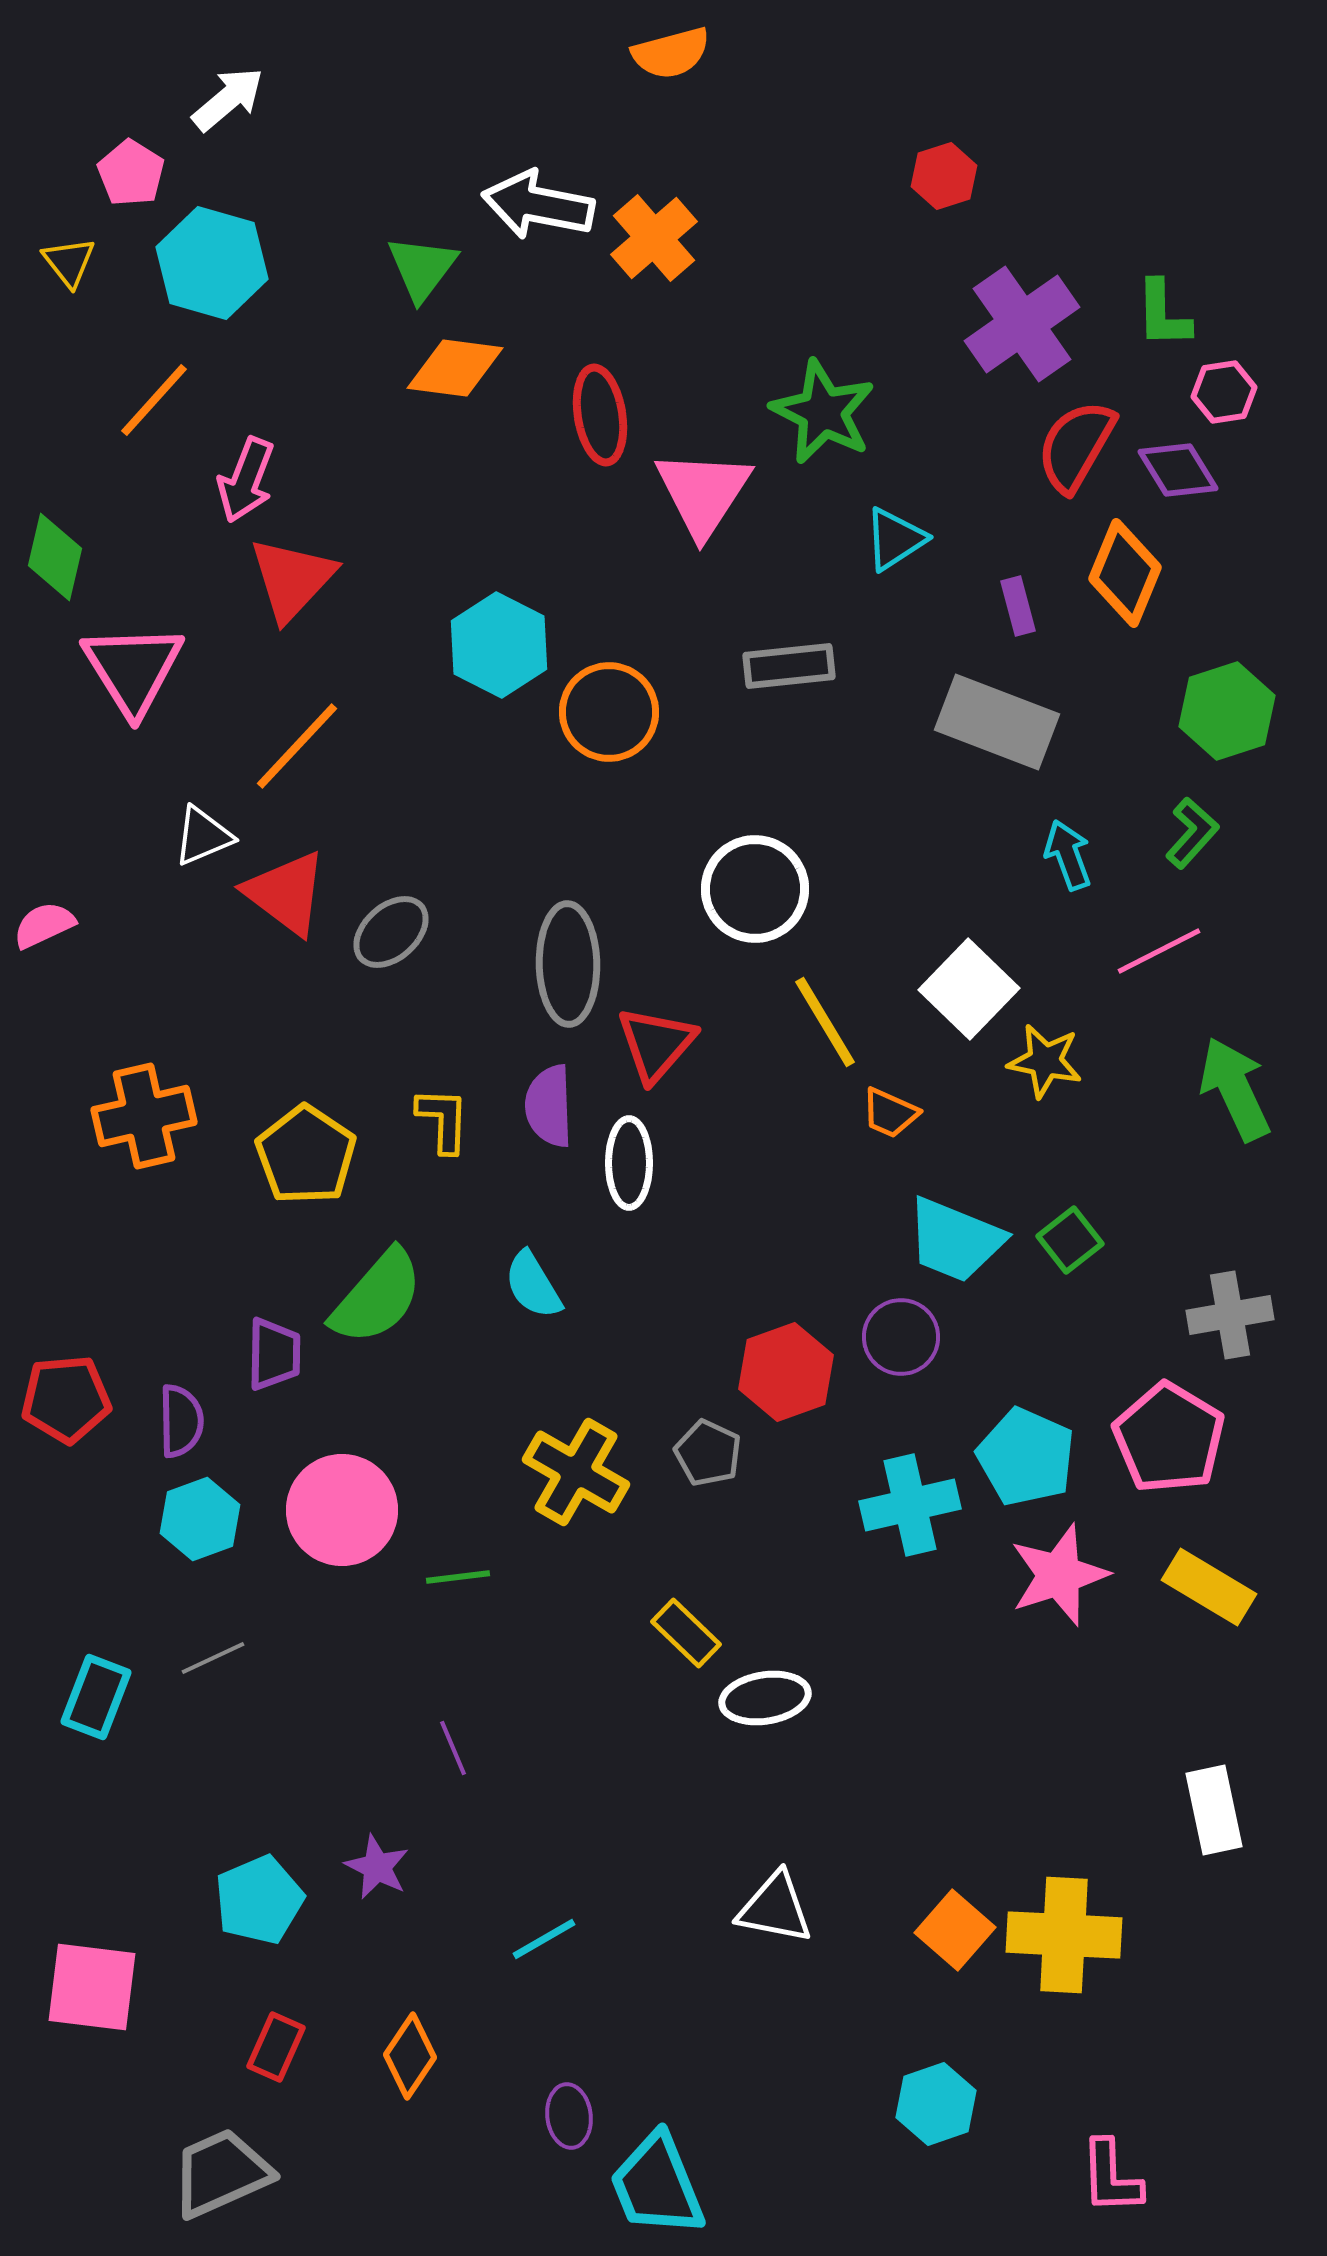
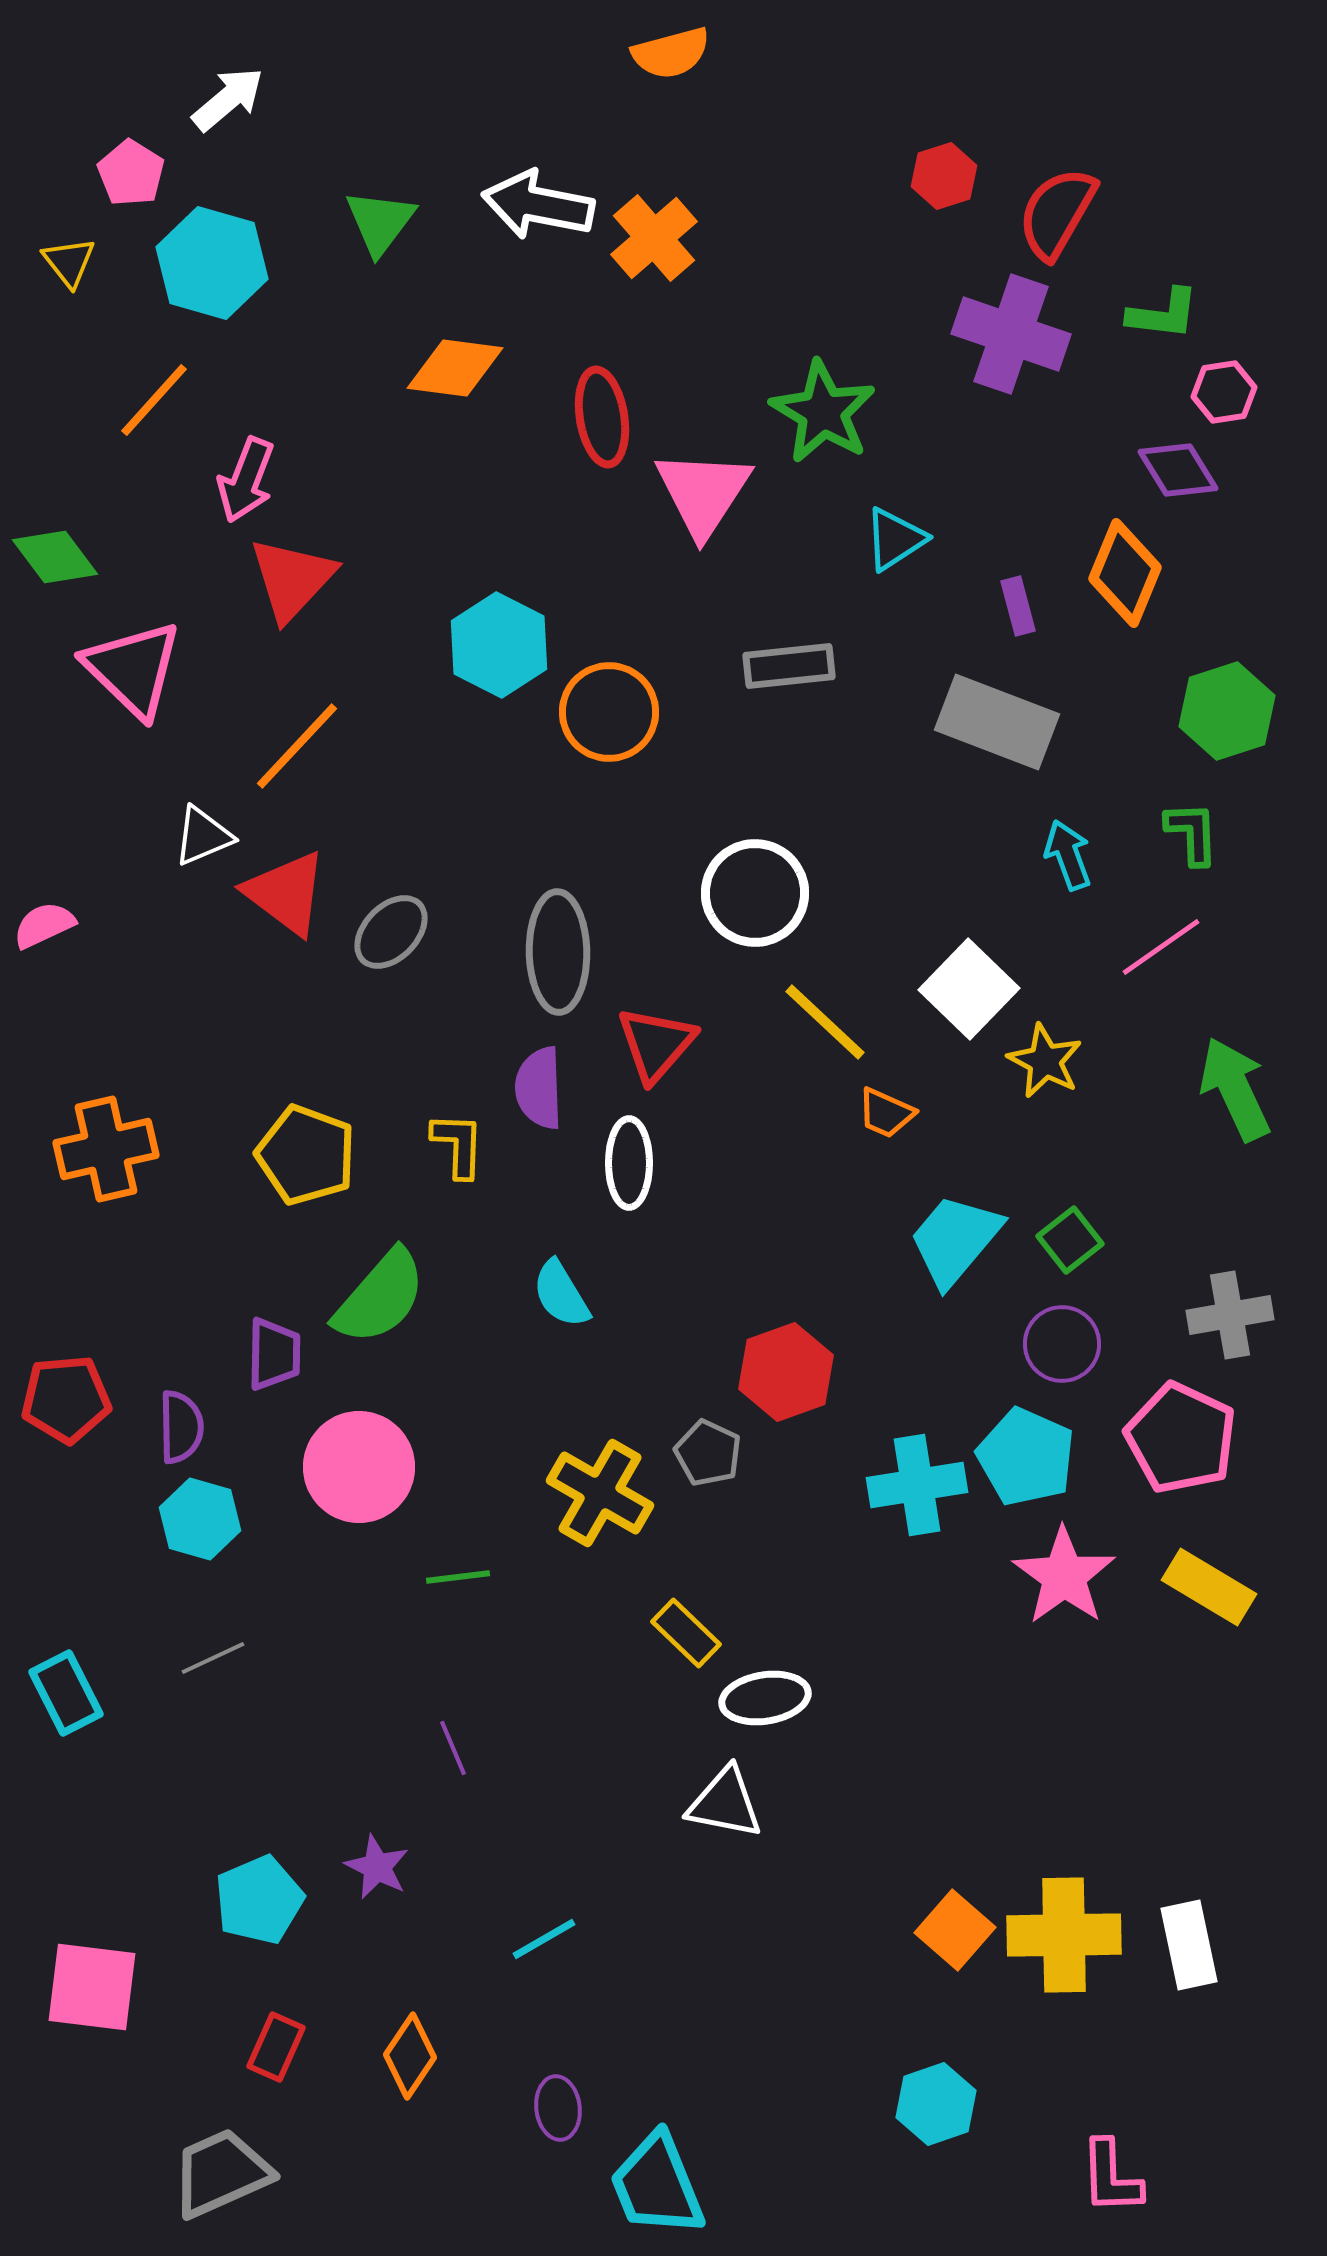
green triangle at (422, 268): moved 42 px left, 46 px up
green L-shape at (1163, 314): rotated 82 degrees counterclockwise
purple cross at (1022, 324): moved 11 px left, 10 px down; rotated 36 degrees counterclockwise
green star at (823, 412): rotated 4 degrees clockwise
red ellipse at (600, 415): moved 2 px right, 2 px down
red semicircle at (1076, 446): moved 19 px left, 233 px up
green diamond at (55, 557): rotated 50 degrees counterclockwise
pink triangle at (133, 669): rotated 14 degrees counterclockwise
green L-shape at (1192, 833): rotated 44 degrees counterclockwise
white circle at (755, 889): moved 4 px down
gray ellipse at (391, 932): rotated 4 degrees counterclockwise
pink line at (1159, 951): moved 2 px right, 4 px up; rotated 8 degrees counterclockwise
gray ellipse at (568, 964): moved 10 px left, 12 px up
yellow line at (825, 1022): rotated 16 degrees counterclockwise
yellow star at (1045, 1061): rotated 16 degrees clockwise
purple semicircle at (549, 1106): moved 10 px left, 18 px up
orange trapezoid at (890, 1113): moved 4 px left
orange cross at (144, 1116): moved 38 px left, 33 px down
yellow L-shape at (443, 1120): moved 15 px right, 25 px down
yellow pentagon at (306, 1155): rotated 14 degrees counterclockwise
cyan trapezoid at (955, 1240): rotated 108 degrees clockwise
cyan semicircle at (533, 1285): moved 28 px right, 9 px down
green semicircle at (377, 1297): moved 3 px right
purple circle at (901, 1337): moved 161 px right, 7 px down
purple semicircle at (181, 1421): moved 6 px down
pink pentagon at (1169, 1438): moved 12 px right; rotated 6 degrees counterclockwise
yellow cross at (576, 1472): moved 24 px right, 21 px down
cyan cross at (910, 1505): moved 7 px right, 20 px up; rotated 4 degrees clockwise
pink circle at (342, 1510): moved 17 px right, 43 px up
cyan hexagon at (200, 1519): rotated 24 degrees counterclockwise
pink star at (1059, 1575): moved 5 px right, 1 px down; rotated 18 degrees counterclockwise
cyan rectangle at (96, 1697): moved 30 px left, 4 px up; rotated 48 degrees counterclockwise
white rectangle at (1214, 1810): moved 25 px left, 135 px down
white triangle at (775, 1908): moved 50 px left, 105 px up
yellow cross at (1064, 1935): rotated 4 degrees counterclockwise
purple ellipse at (569, 2116): moved 11 px left, 8 px up
